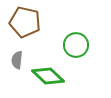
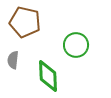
gray semicircle: moved 4 px left
green diamond: rotated 44 degrees clockwise
